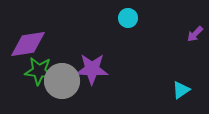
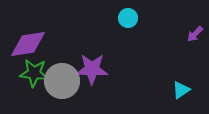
green star: moved 5 px left, 2 px down
